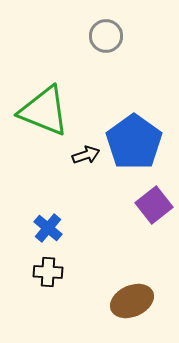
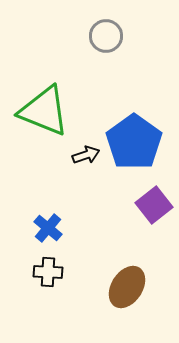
brown ellipse: moved 5 px left, 14 px up; rotated 33 degrees counterclockwise
